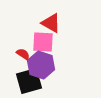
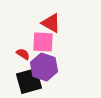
purple hexagon: moved 3 px right, 2 px down
